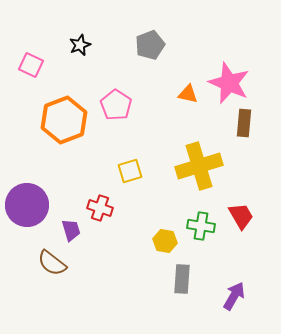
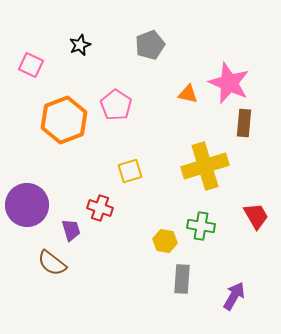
yellow cross: moved 6 px right
red trapezoid: moved 15 px right
